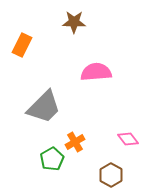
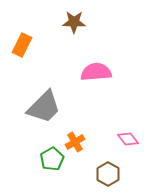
brown hexagon: moved 3 px left, 1 px up
